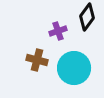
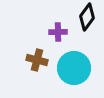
purple cross: moved 1 px down; rotated 18 degrees clockwise
